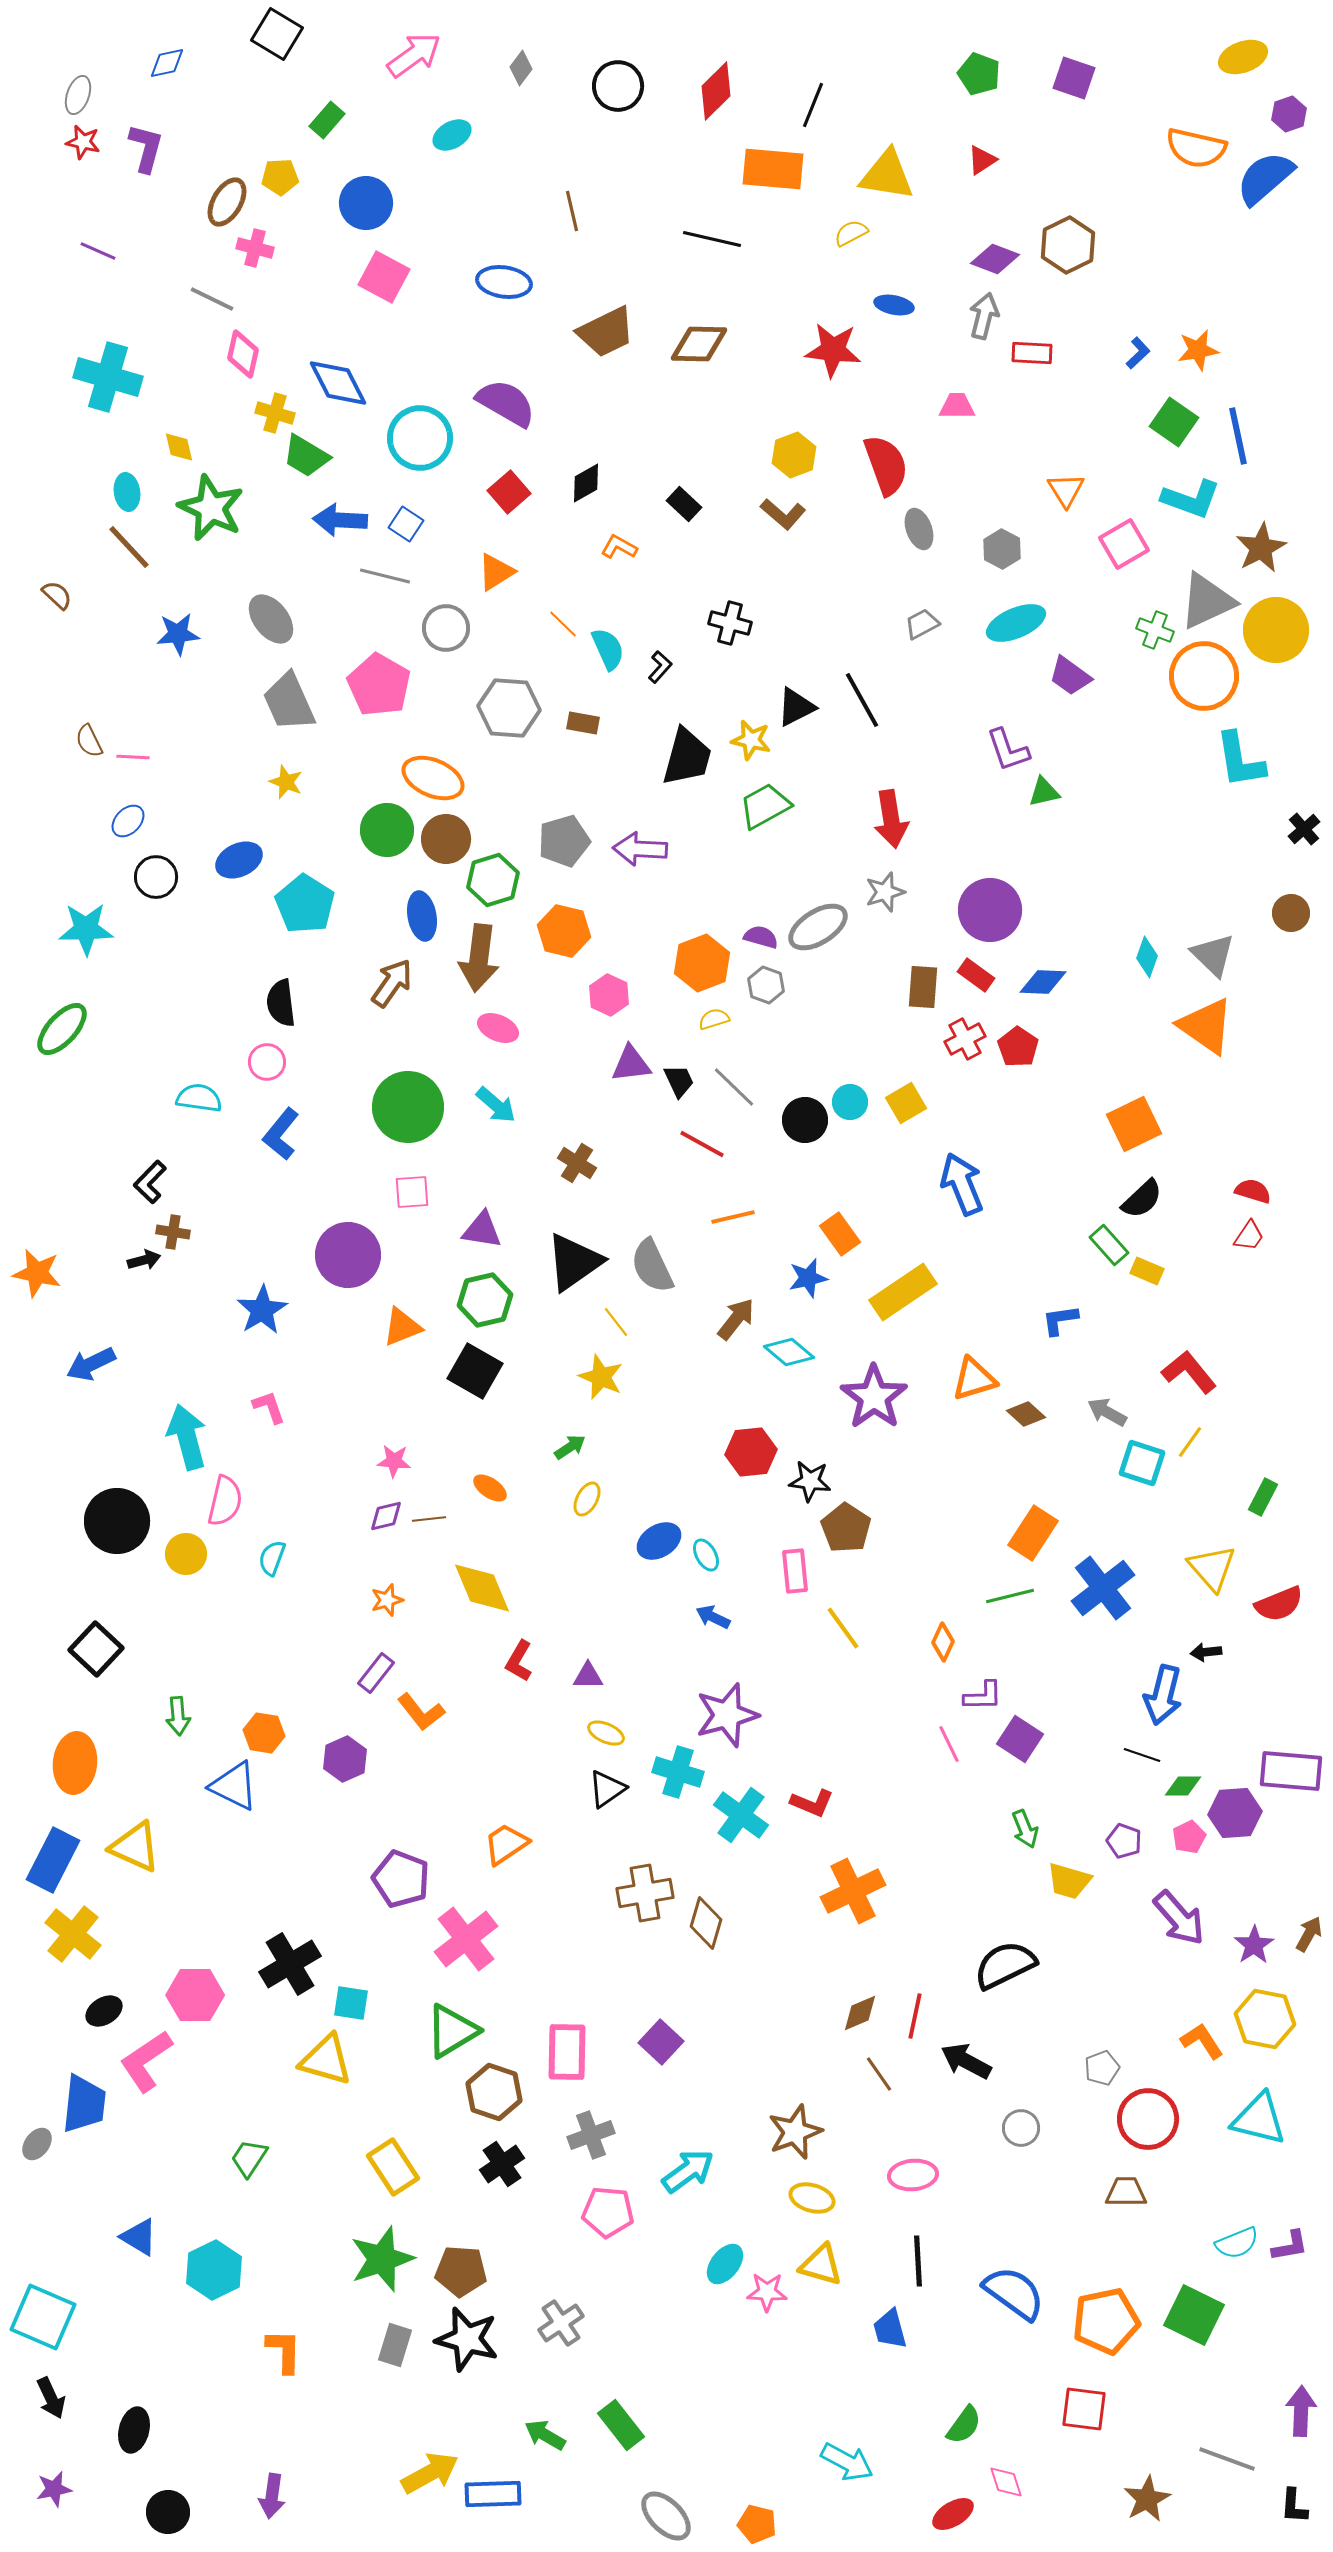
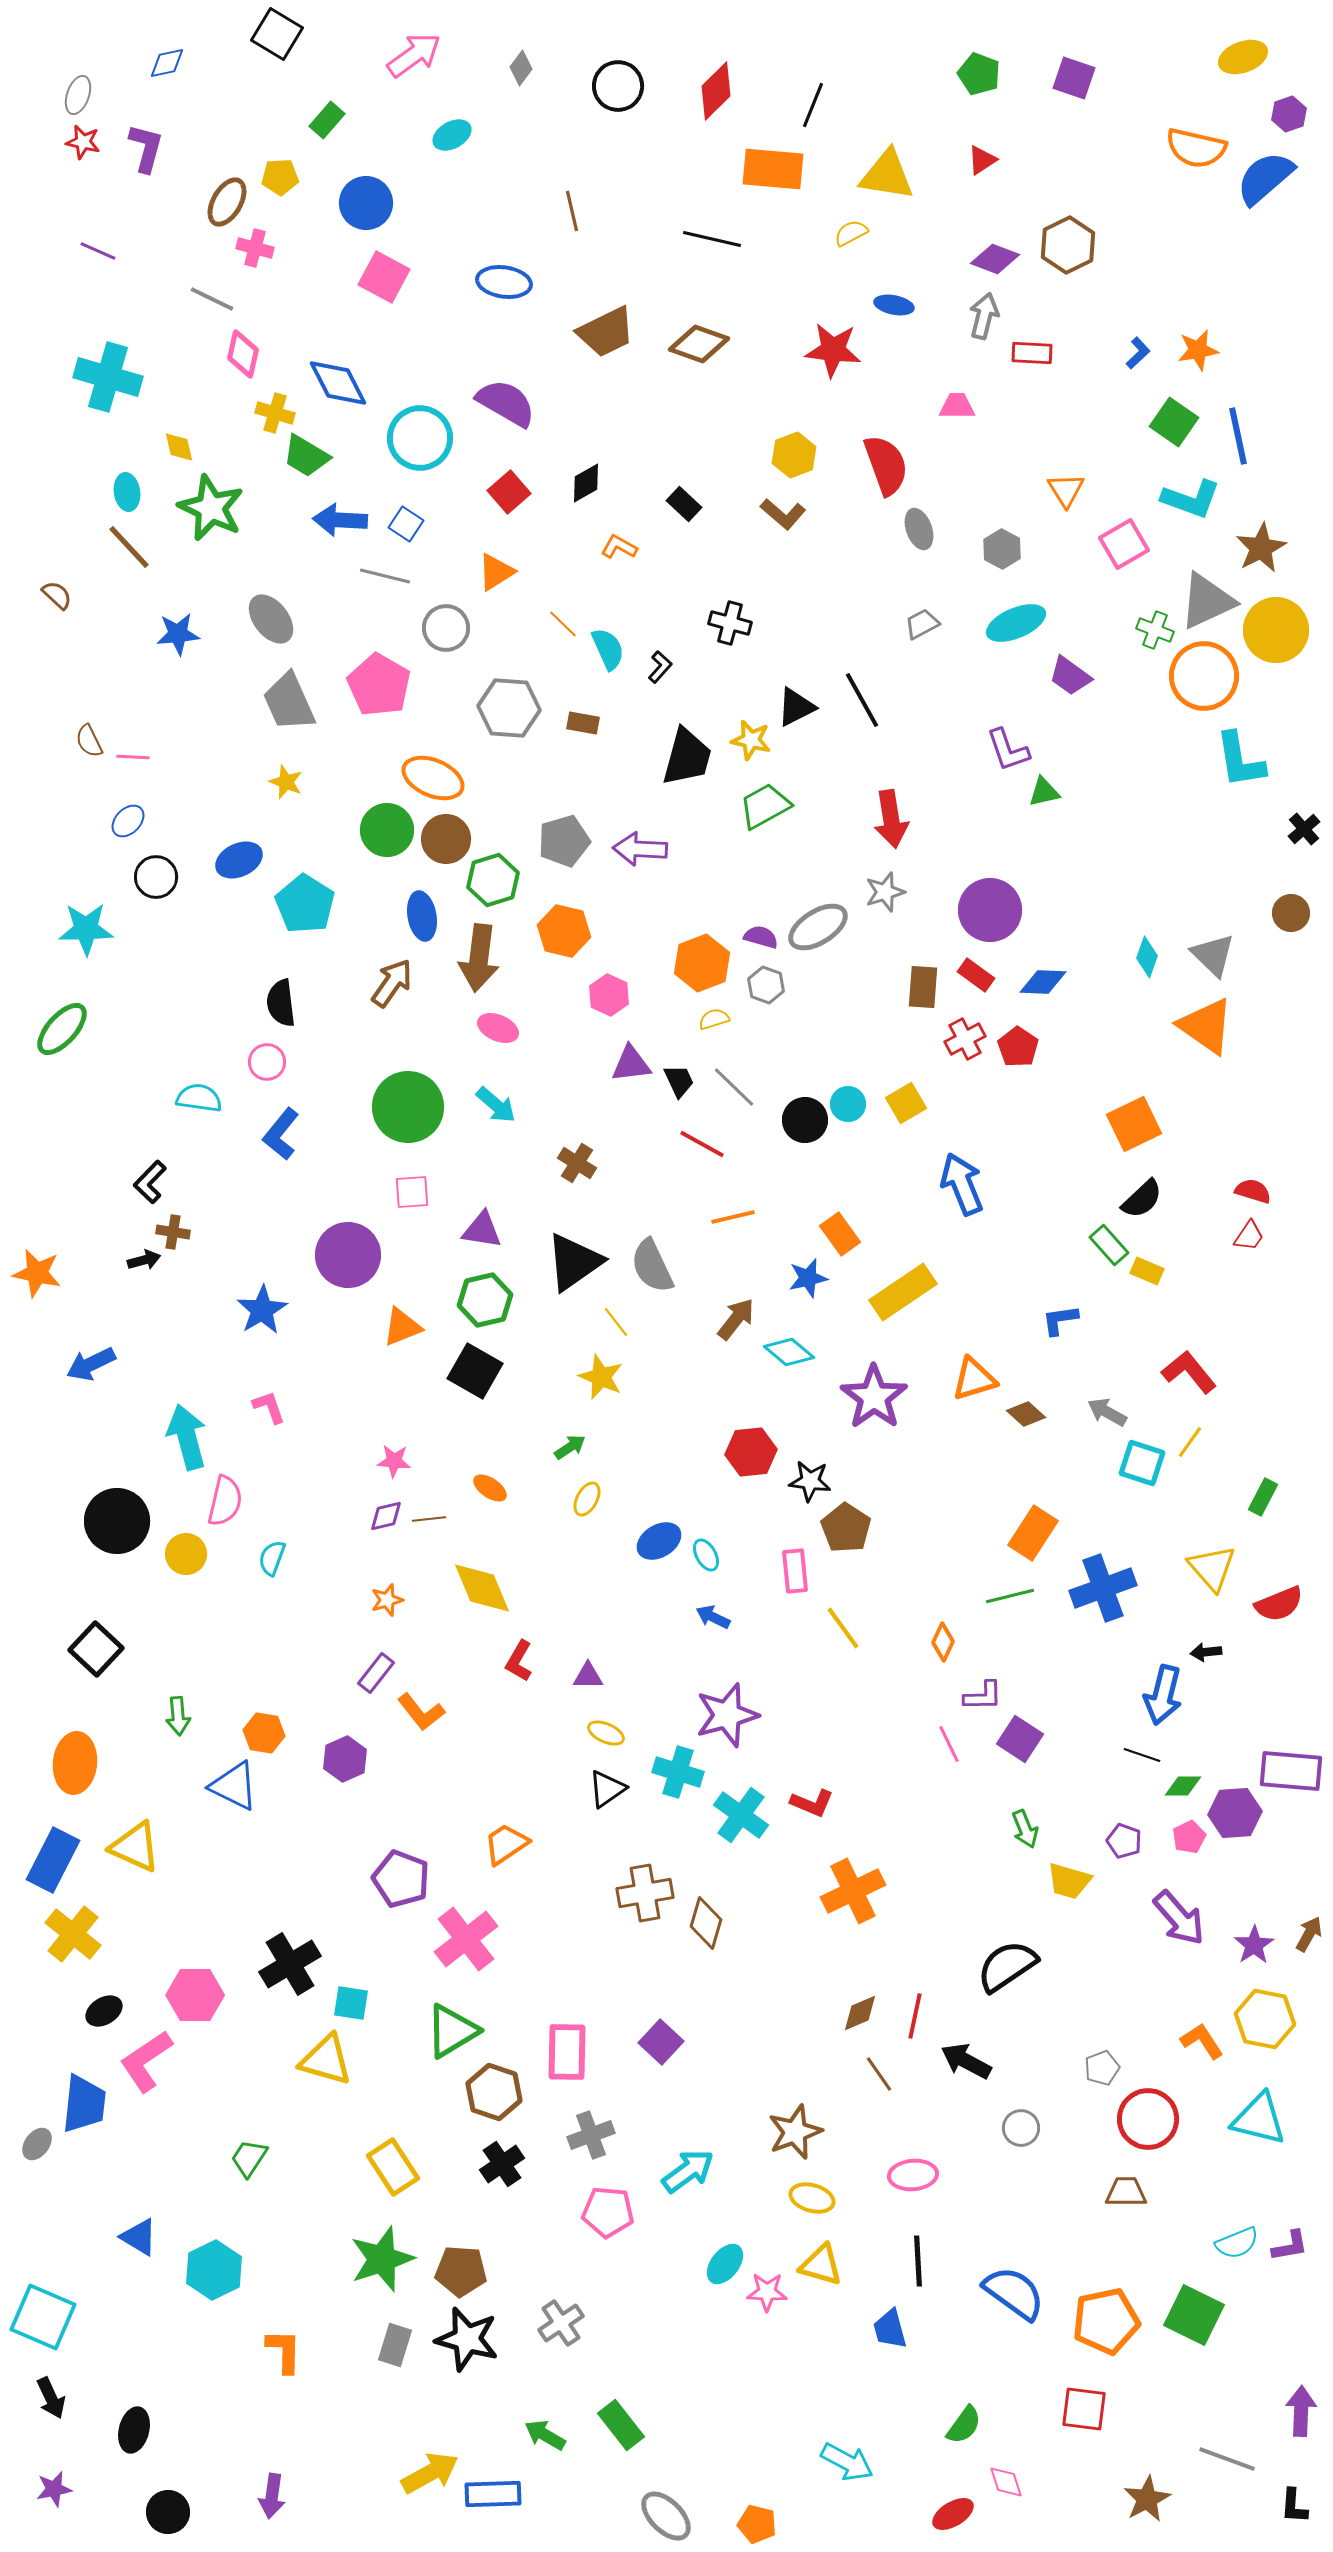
brown diamond at (699, 344): rotated 18 degrees clockwise
cyan circle at (850, 1102): moved 2 px left, 2 px down
blue cross at (1103, 1588): rotated 18 degrees clockwise
black semicircle at (1005, 1965): moved 2 px right, 1 px down; rotated 8 degrees counterclockwise
